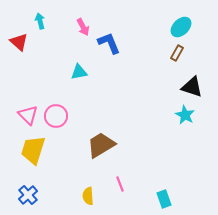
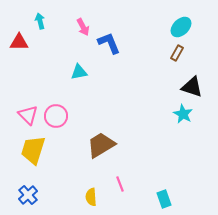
red triangle: rotated 42 degrees counterclockwise
cyan star: moved 2 px left, 1 px up
yellow semicircle: moved 3 px right, 1 px down
